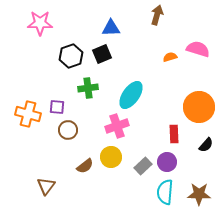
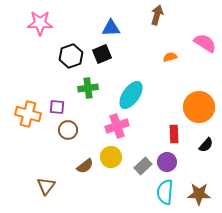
pink semicircle: moved 7 px right, 6 px up; rotated 15 degrees clockwise
